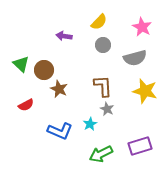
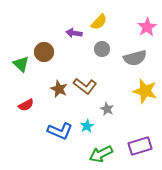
pink star: moved 5 px right; rotated 12 degrees clockwise
purple arrow: moved 10 px right, 3 px up
gray circle: moved 1 px left, 4 px down
brown circle: moved 18 px up
brown L-shape: moved 18 px left; rotated 130 degrees clockwise
cyan star: moved 3 px left, 2 px down
